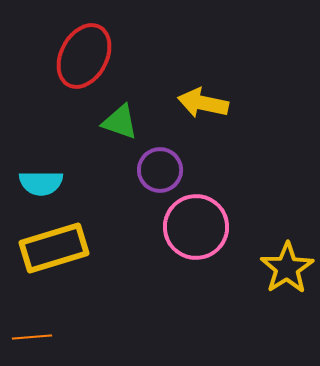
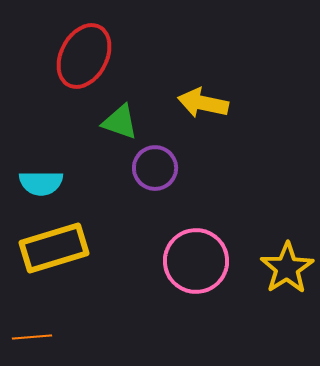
purple circle: moved 5 px left, 2 px up
pink circle: moved 34 px down
